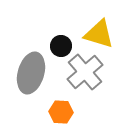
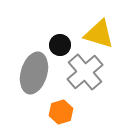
black circle: moved 1 px left, 1 px up
gray ellipse: moved 3 px right
orange hexagon: rotated 20 degrees counterclockwise
